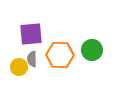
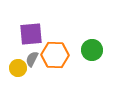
orange hexagon: moved 5 px left
gray semicircle: rotated 28 degrees clockwise
yellow circle: moved 1 px left, 1 px down
